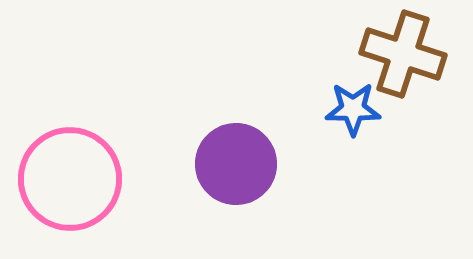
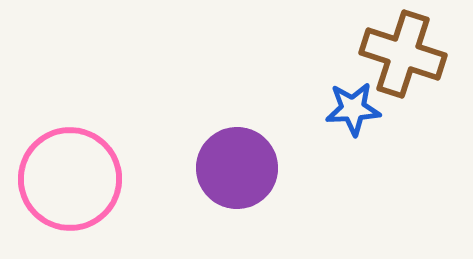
blue star: rotated 4 degrees counterclockwise
purple circle: moved 1 px right, 4 px down
